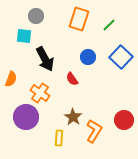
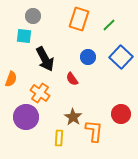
gray circle: moved 3 px left
red circle: moved 3 px left, 6 px up
orange L-shape: rotated 25 degrees counterclockwise
